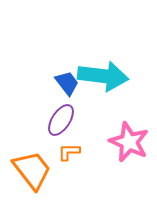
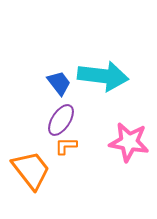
blue trapezoid: moved 8 px left
pink star: rotated 15 degrees counterclockwise
orange L-shape: moved 3 px left, 6 px up
orange trapezoid: moved 1 px left
